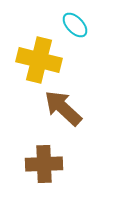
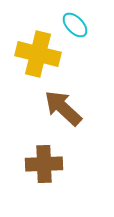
yellow cross: moved 1 px left, 6 px up
